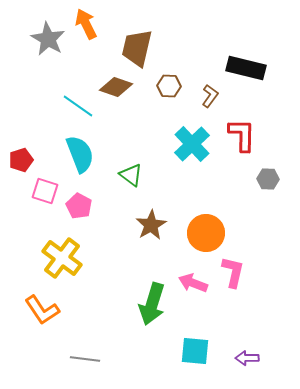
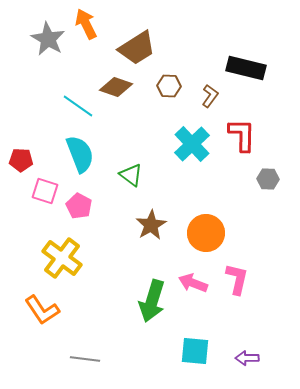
brown trapezoid: rotated 135 degrees counterclockwise
red pentagon: rotated 20 degrees clockwise
pink L-shape: moved 4 px right, 7 px down
green arrow: moved 3 px up
